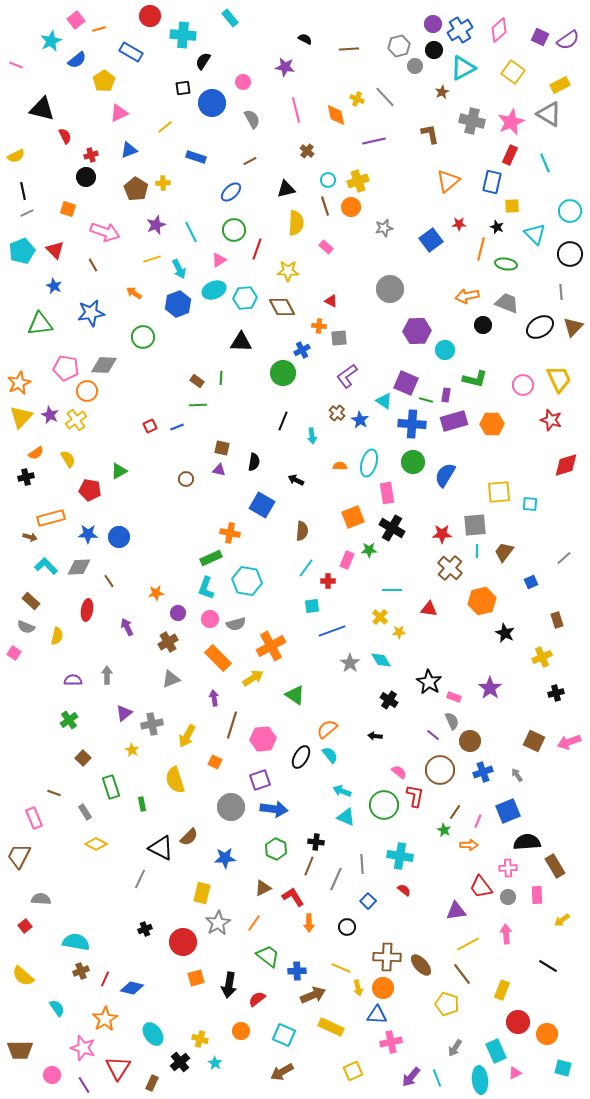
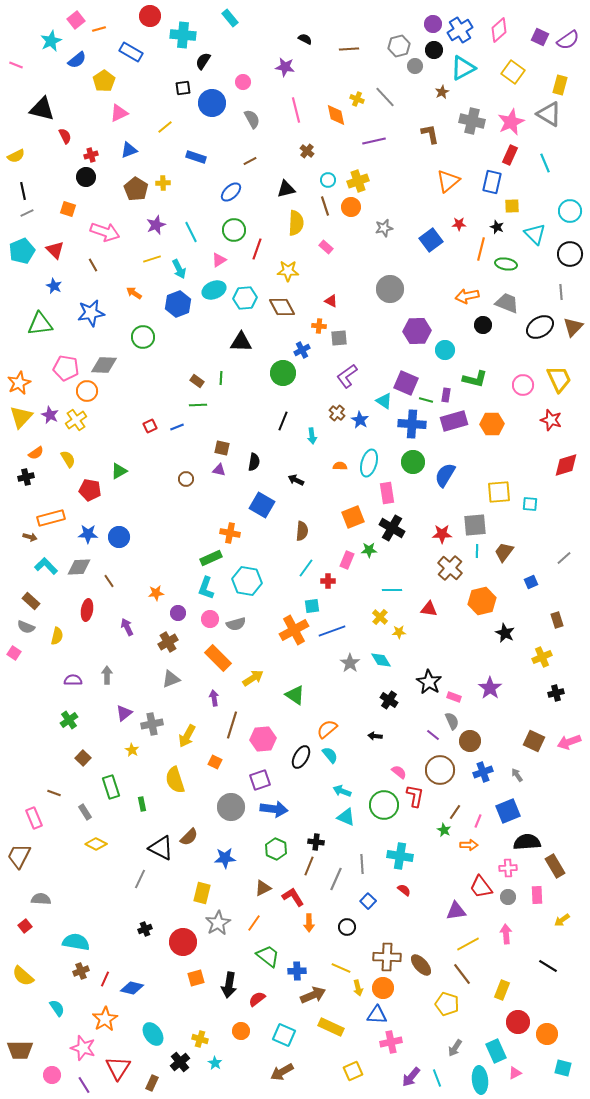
yellow rectangle at (560, 85): rotated 48 degrees counterclockwise
orange cross at (271, 646): moved 23 px right, 16 px up
